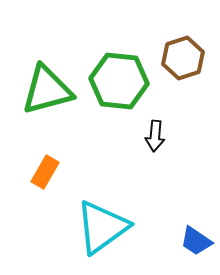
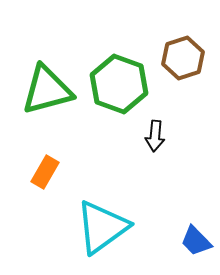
green hexagon: moved 3 px down; rotated 14 degrees clockwise
blue trapezoid: rotated 12 degrees clockwise
